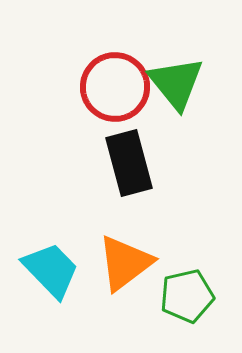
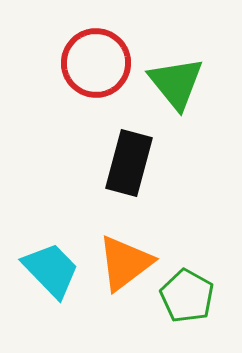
red circle: moved 19 px left, 24 px up
black rectangle: rotated 30 degrees clockwise
green pentagon: rotated 30 degrees counterclockwise
